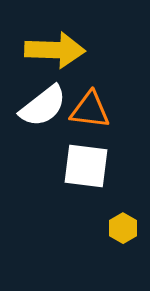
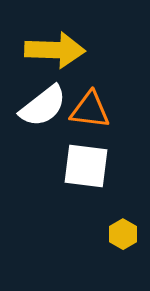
yellow hexagon: moved 6 px down
